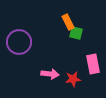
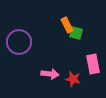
orange rectangle: moved 1 px left, 3 px down
red star: rotated 21 degrees clockwise
